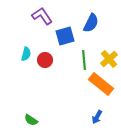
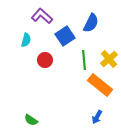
purple L-shape: rotated 15 degrees counterclockwise
blue square: rotated 18 degrees counterclockwise
cyan semicircle: moved 14 px up
orange rectangle: moved 1 px left, 1 px down
